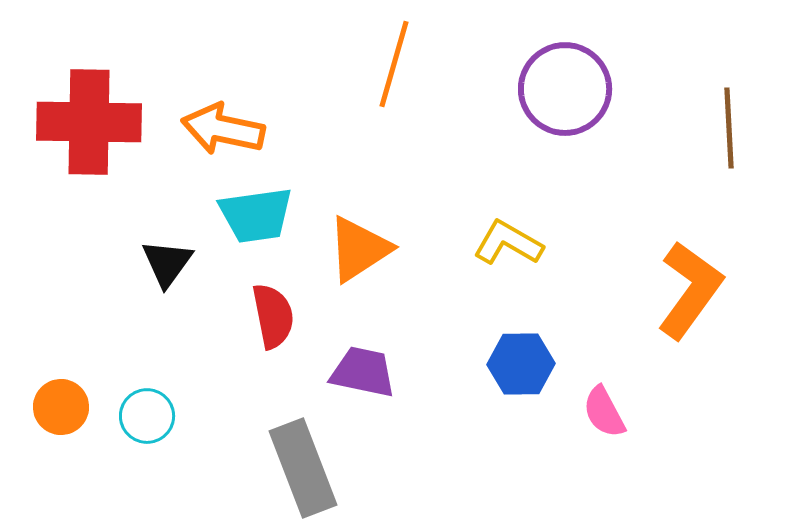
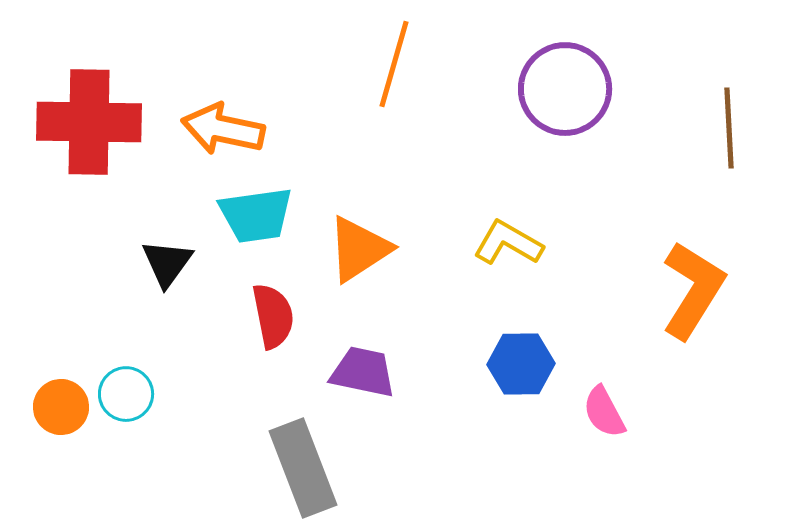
orange L-shape: moved 3 px right; rotated 4 degrees counterclockwise
cyan circle: moved 21 px left, 22 px up
